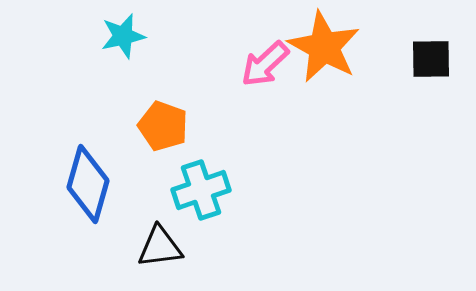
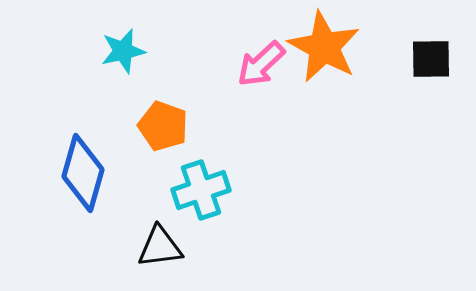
cyan star: moved 15 px down
pink arrow: moved 4 px left
blue diamond: moved 5 px left, 11 px up
